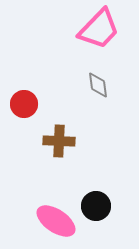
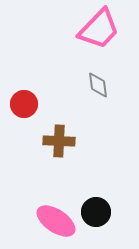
black circle: moved 6 px down
